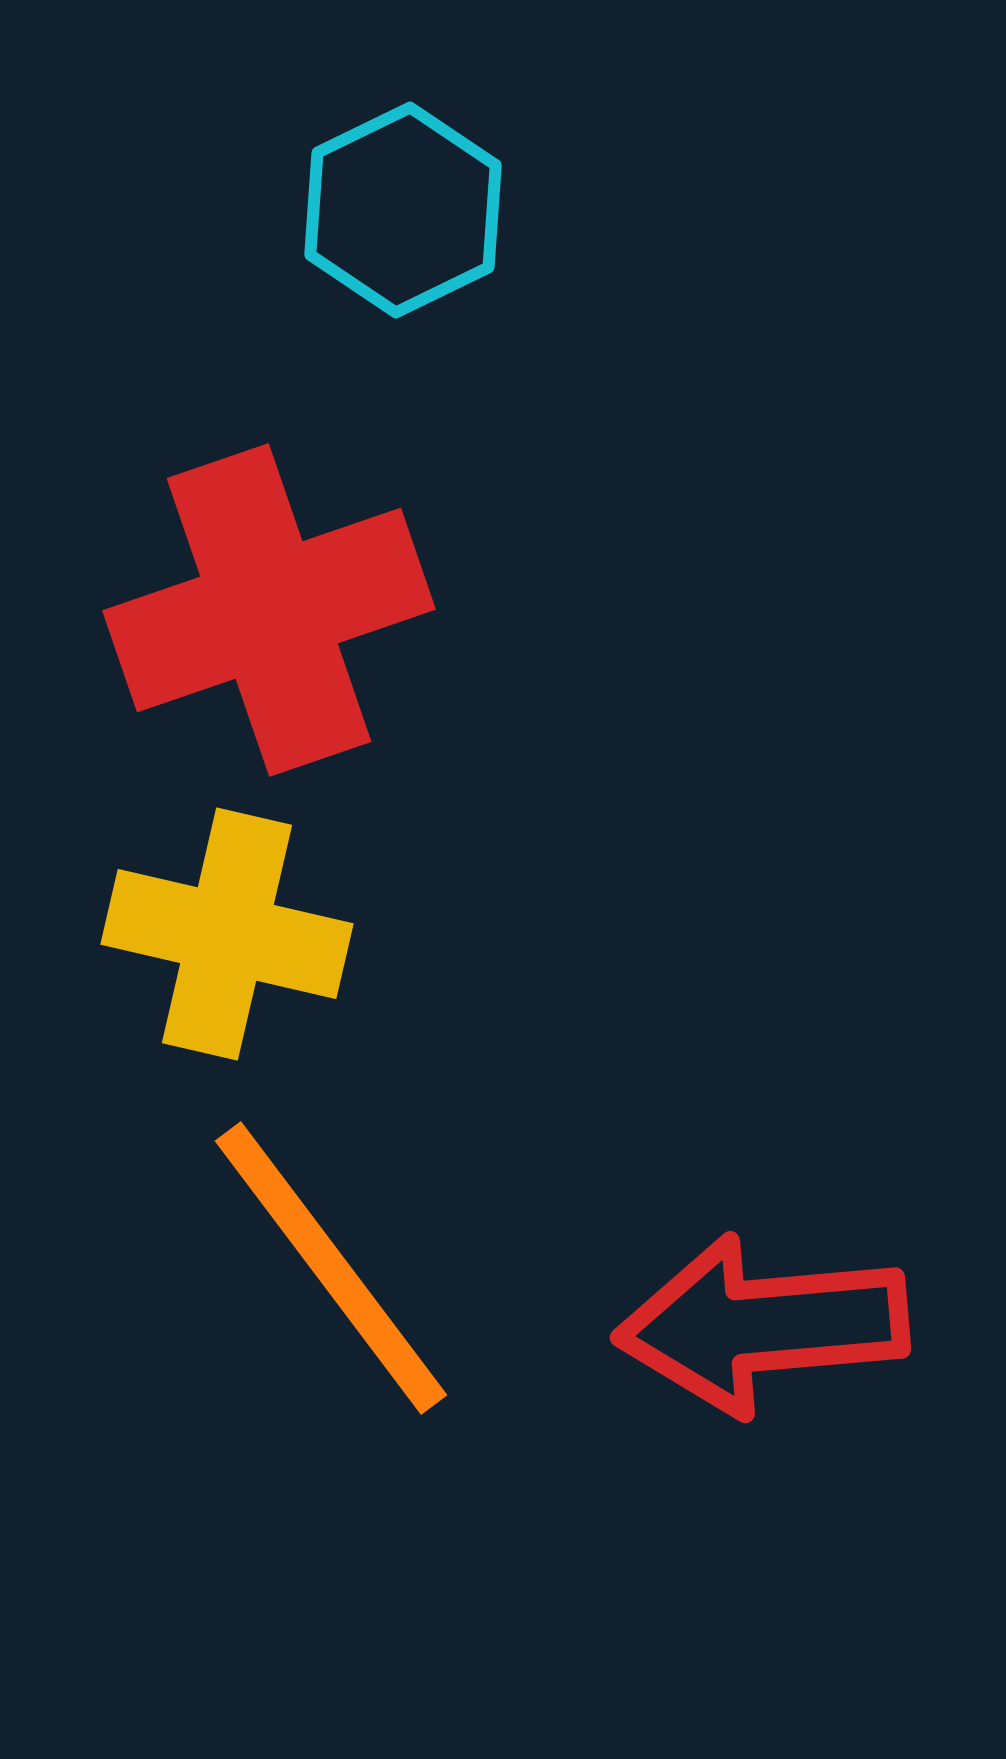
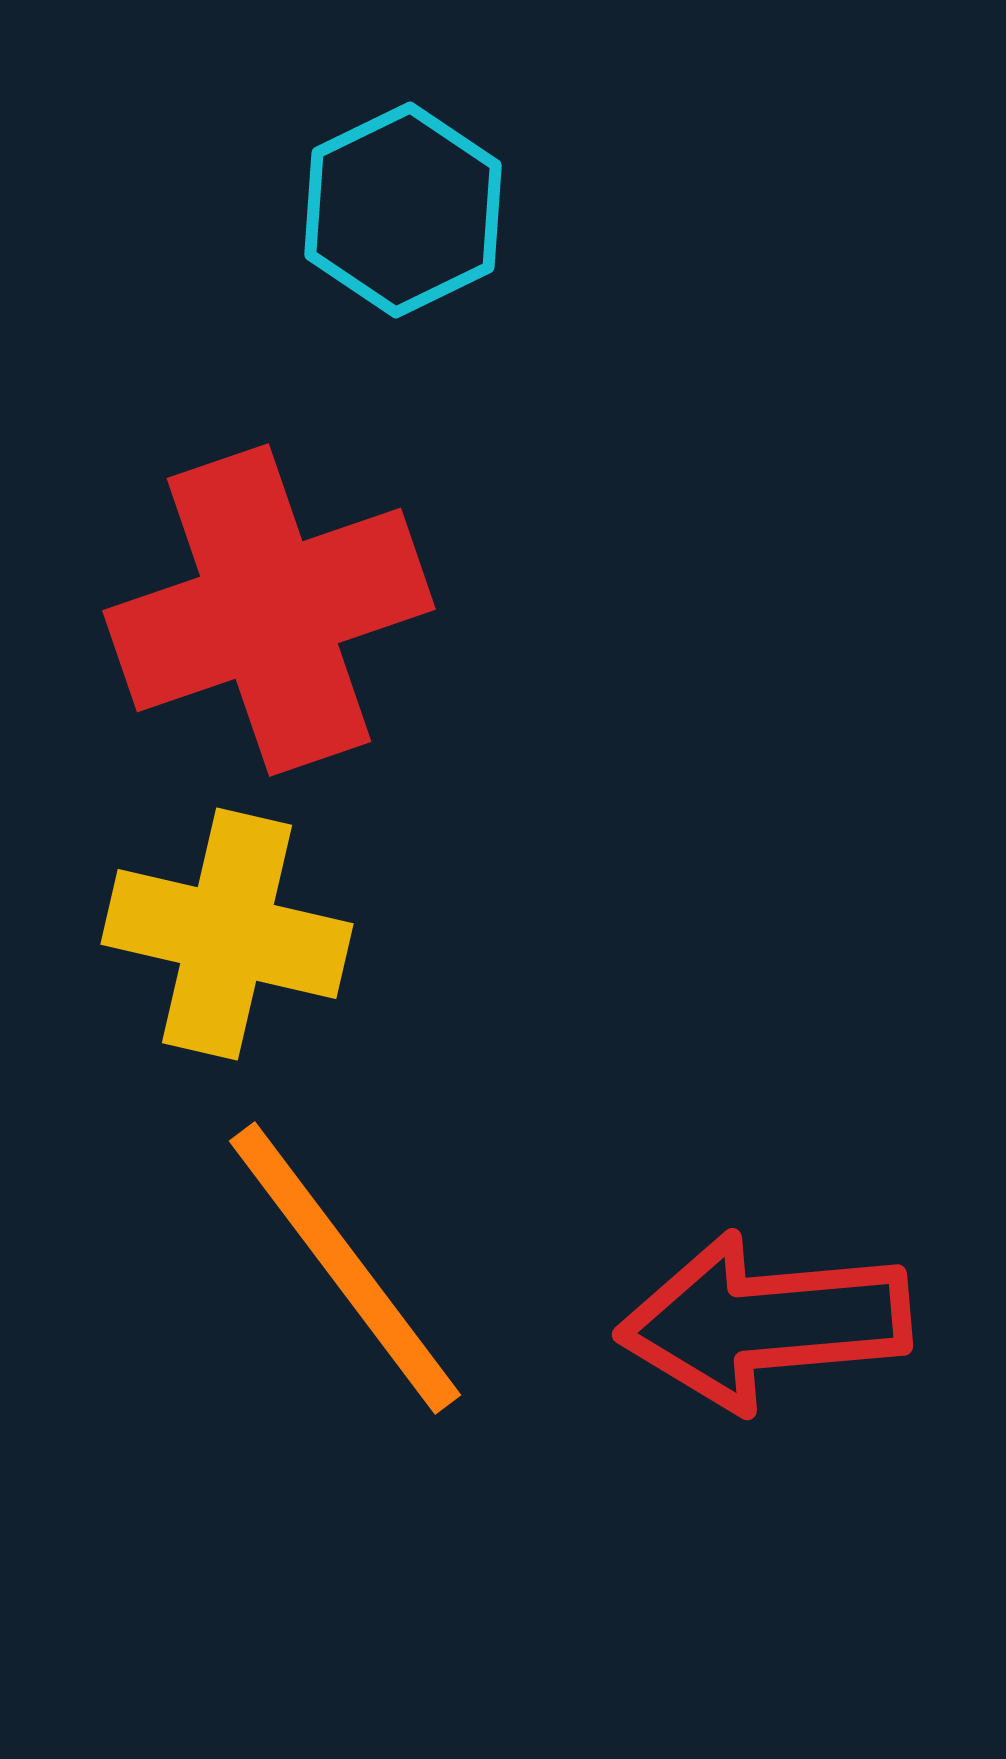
orange line: moved 14 px right
red arrow: moved 2 px right, 3 px up
